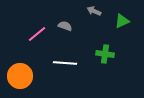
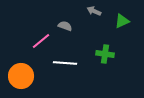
pink line: moved 4 px right, 7 px down
orange circle: moved 1 px right
